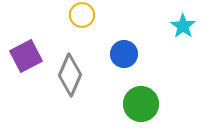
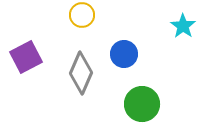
purple square: moved 1 px down
gray diamond: moved 11 px right, 2 px up
green circle: moved 1 px right
